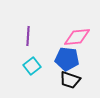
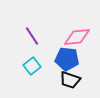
purple line: moved 4 px right; rotated 36 degrees counterclockwise
